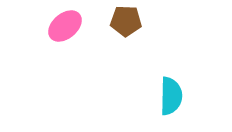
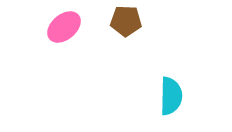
pink ellipse: moved 1 px left, 1 px down
